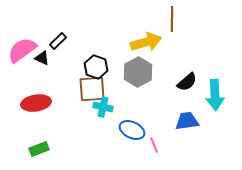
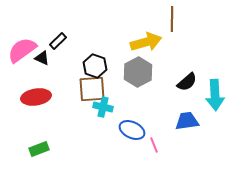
black hexagon: moved 1 px left, 1 px up
red ellipse: moved 6 px up
